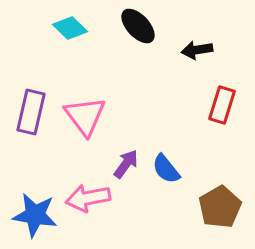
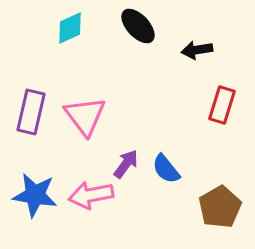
cyan diamond: rotated 68 degrees counterclockwise
pink arrow: moved 3 px right, 3 px up
blue star: moved 20 px up
